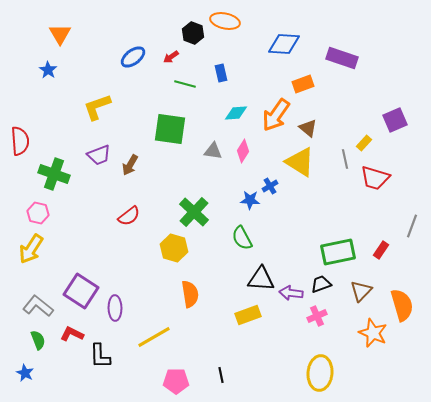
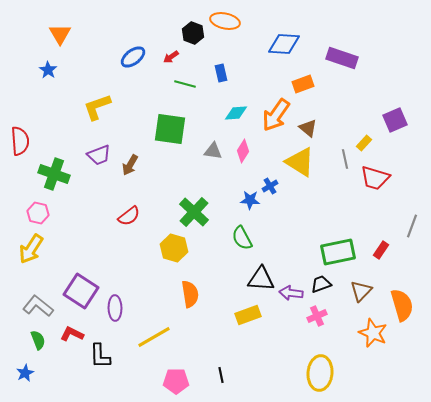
blue star at (25, 373): rotated 18 degrees clockwise
